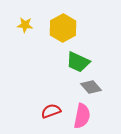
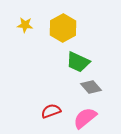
pink semicircle: moved 3 px right, 2 px down; rotated 140 degrees counterclockwise
